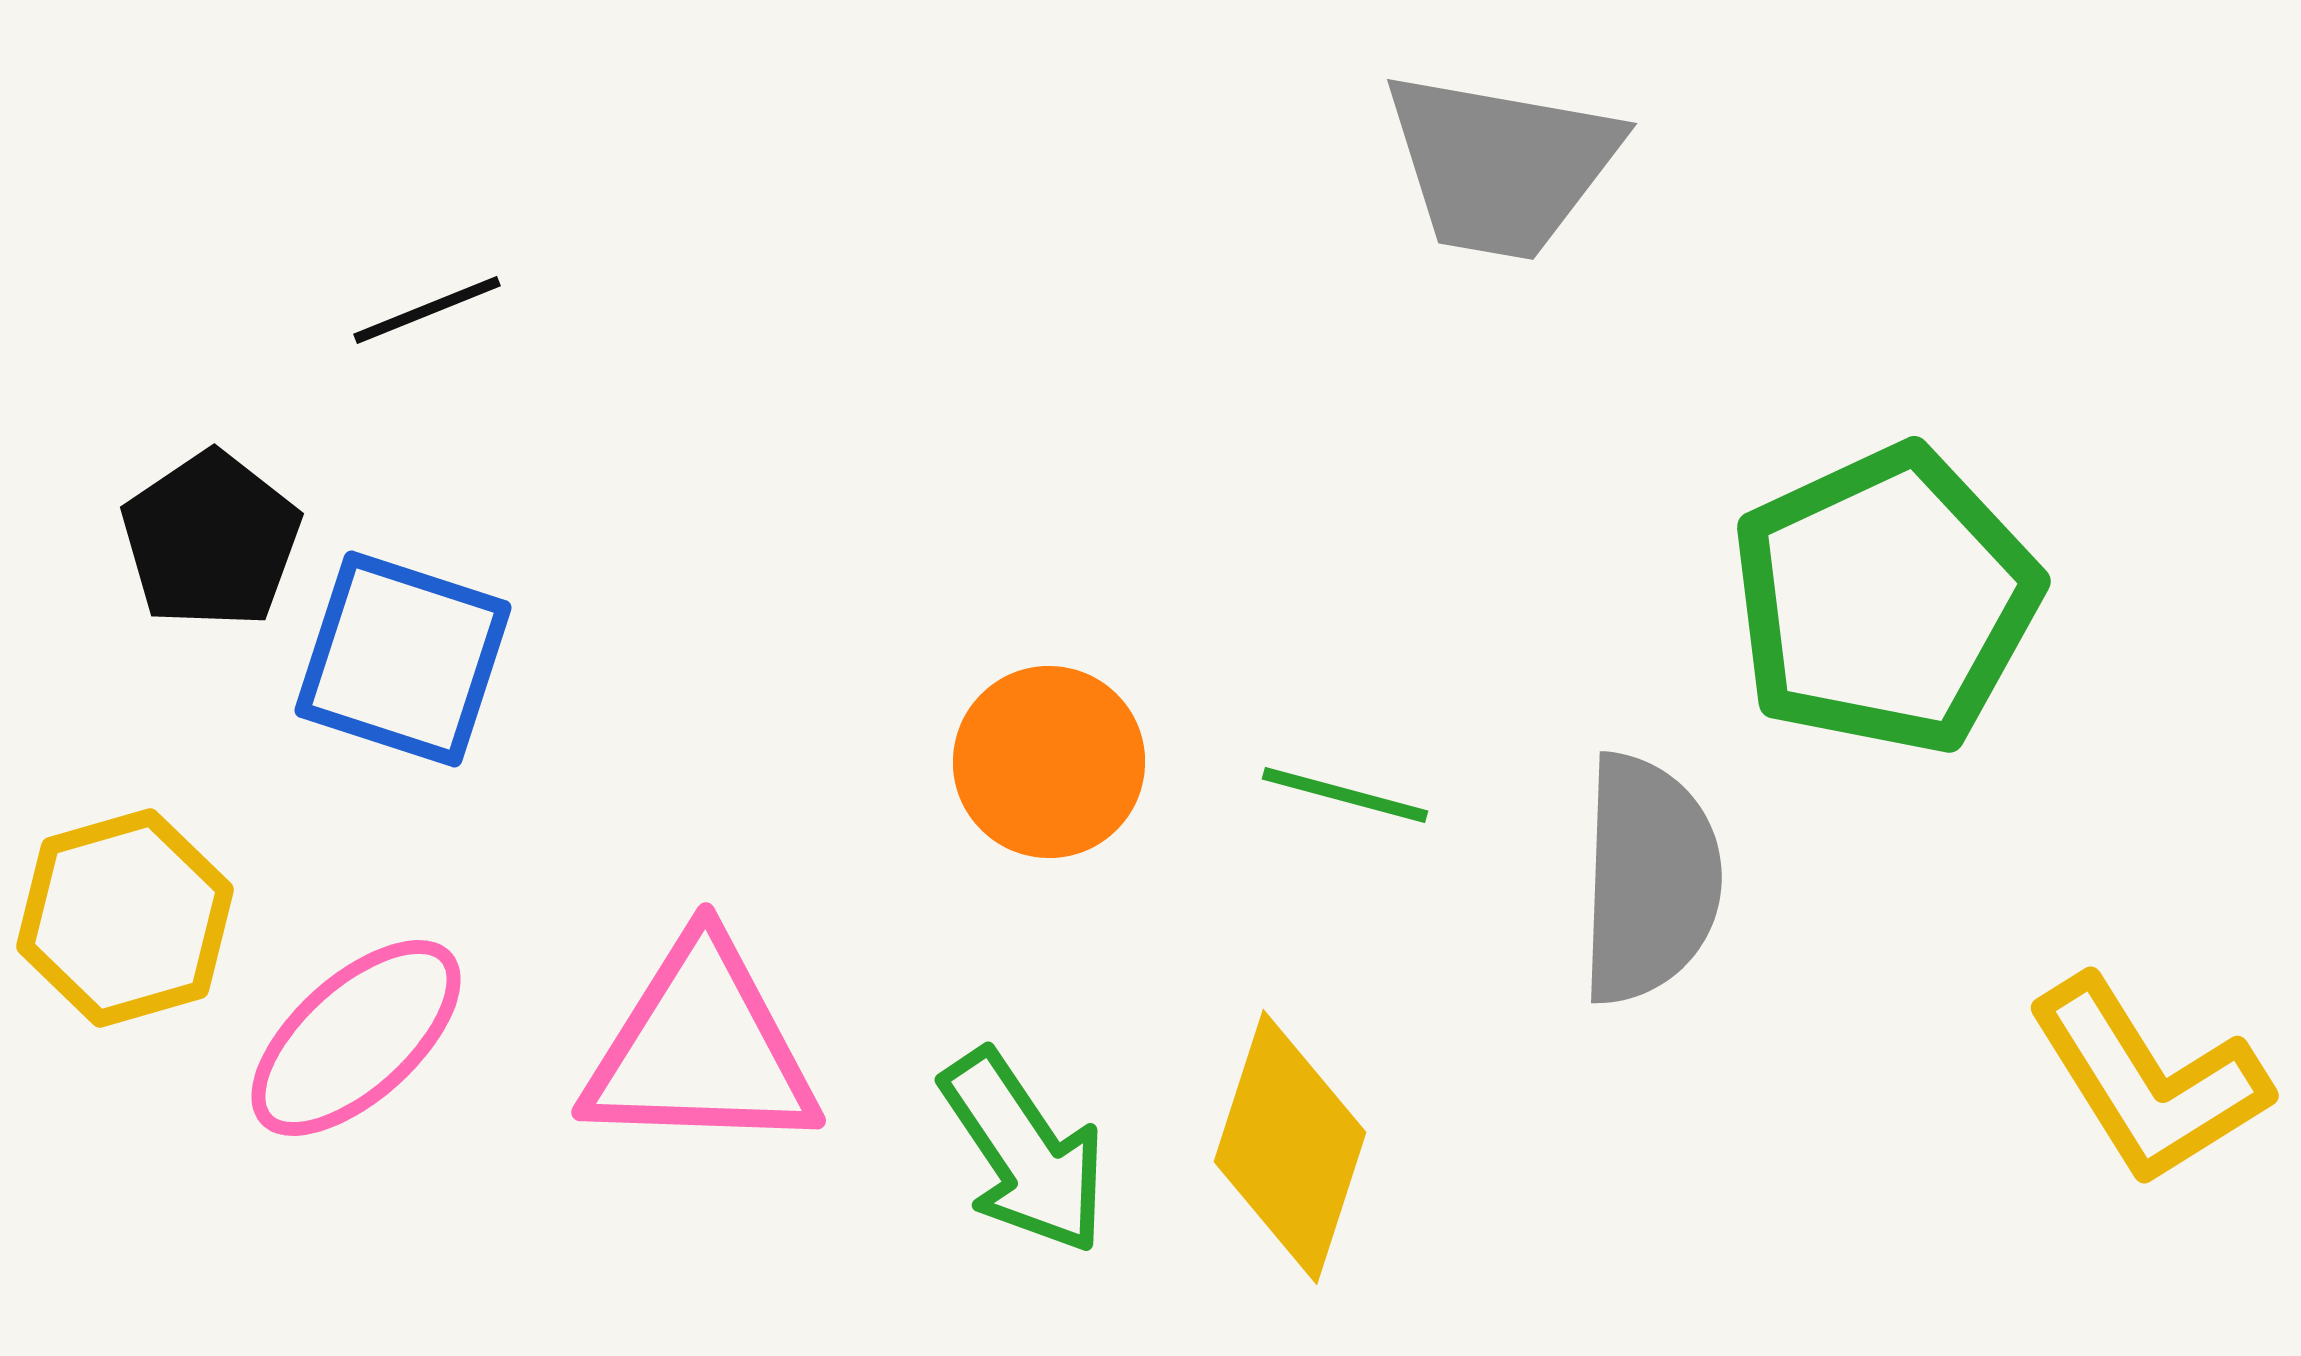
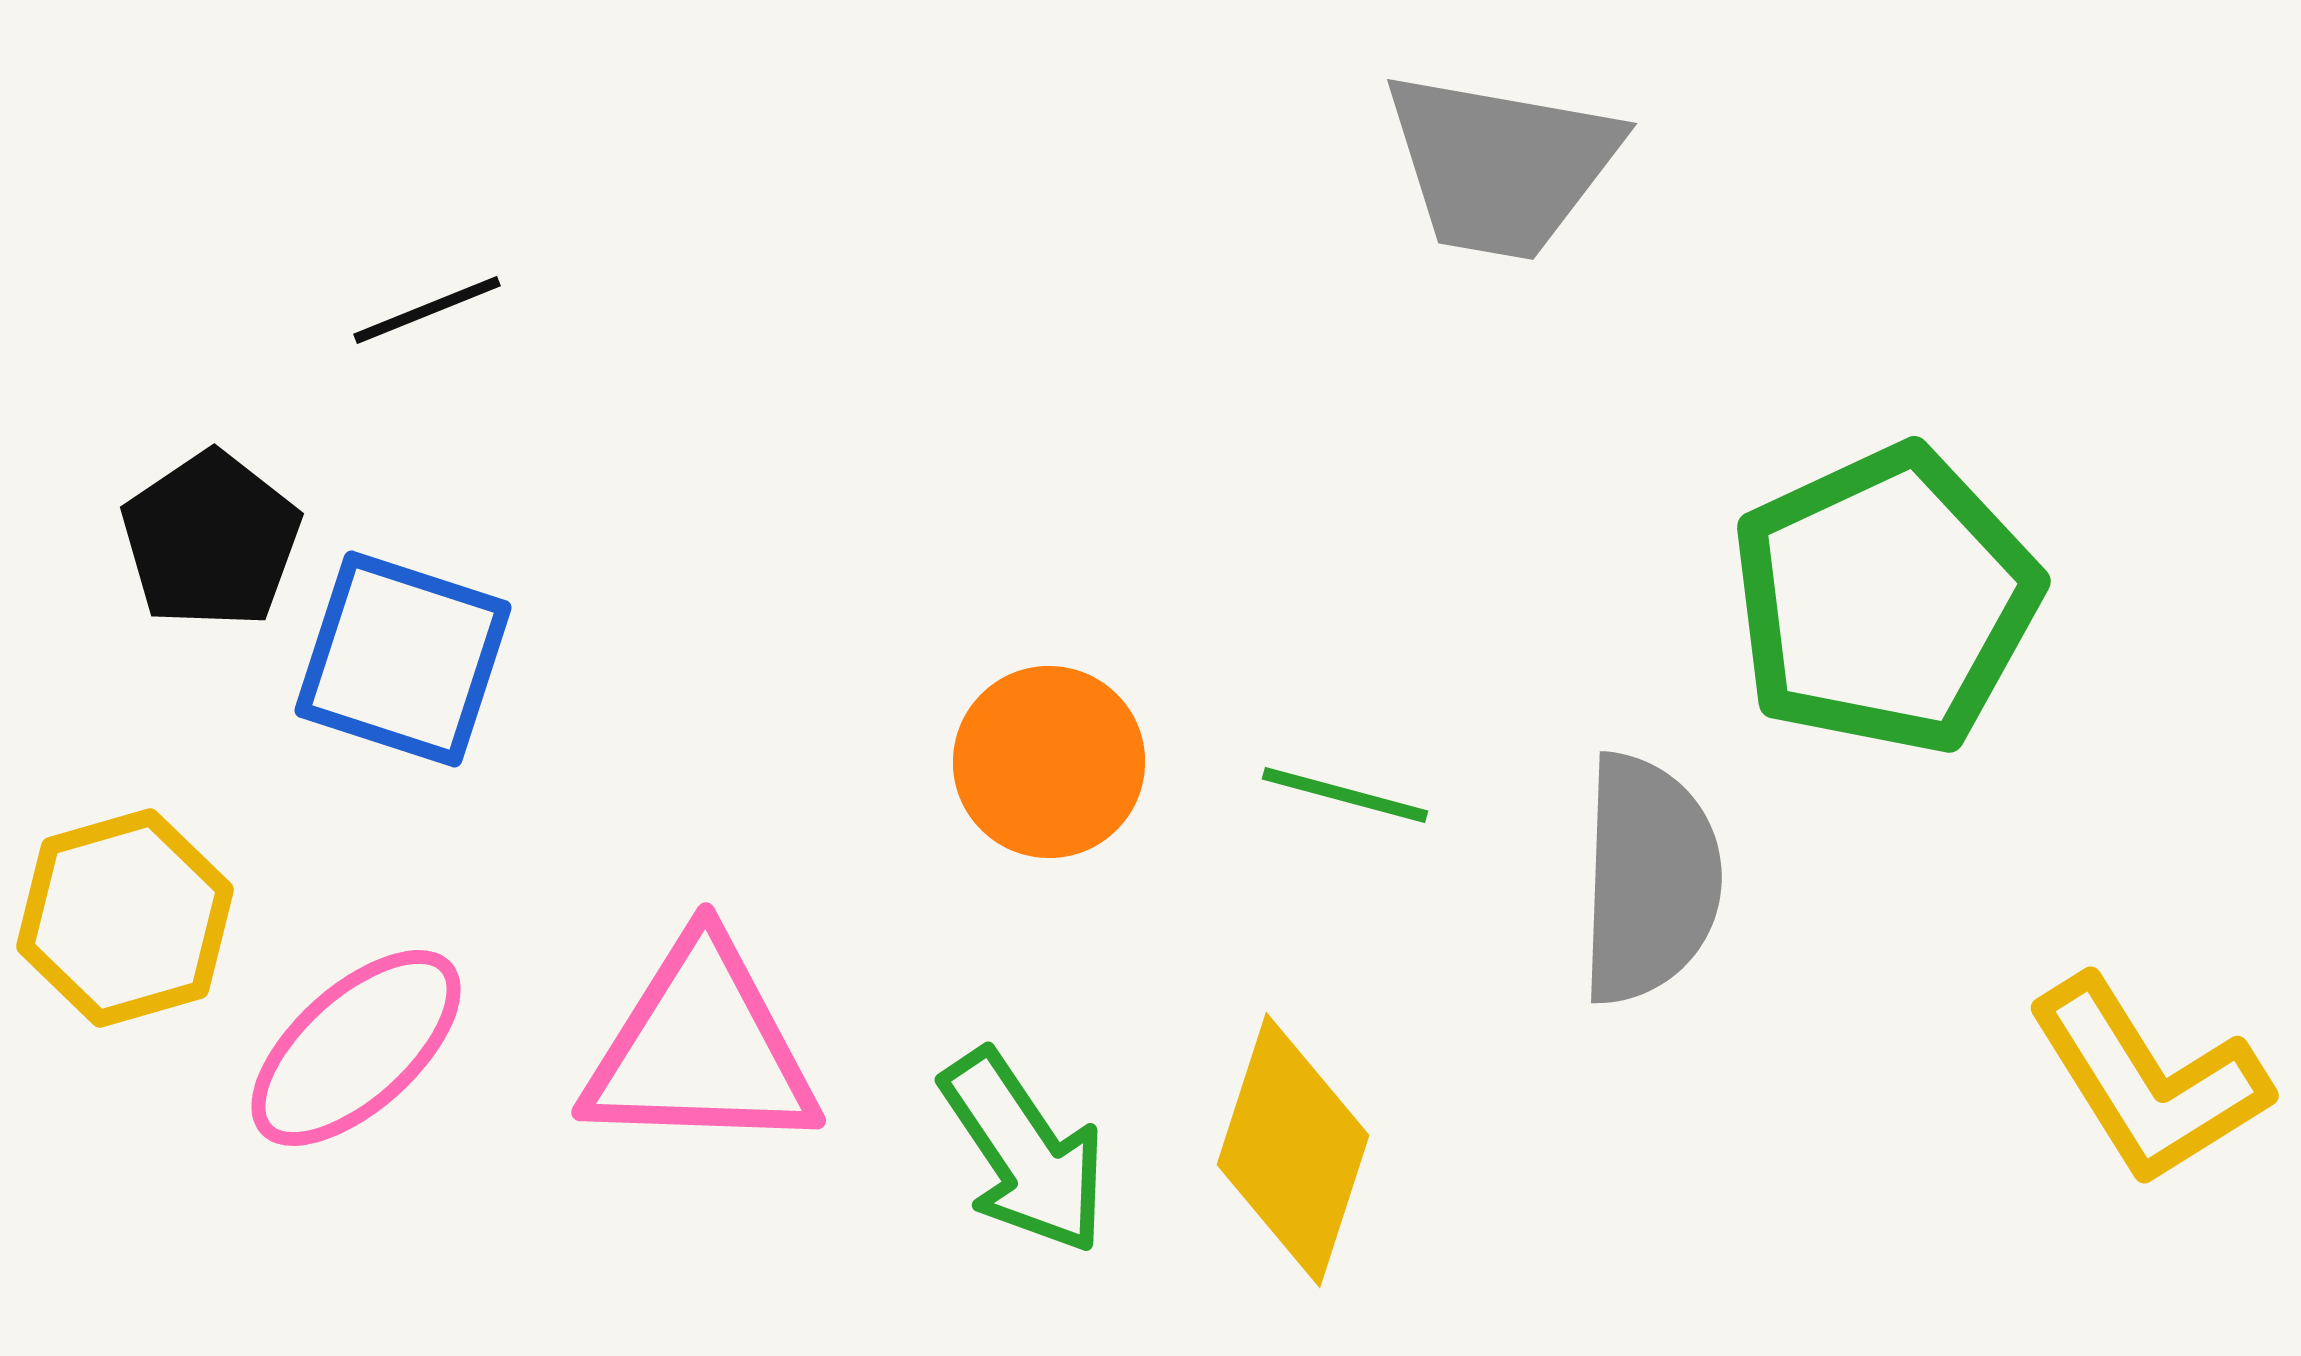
pink ellipse: moved 10 px down
yellow diamond: moved 3 px right, 3 px down
